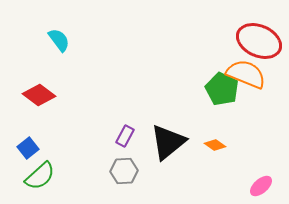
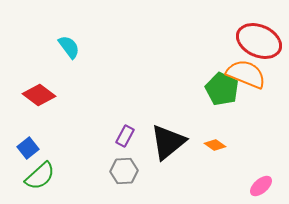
cyan semicircle: moved 10 px right, 7 px down
